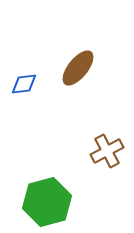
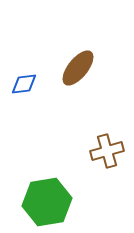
brown cross: rotated 12 degrees clockwise
green hexagon: rotated 6 degrees clockwise
